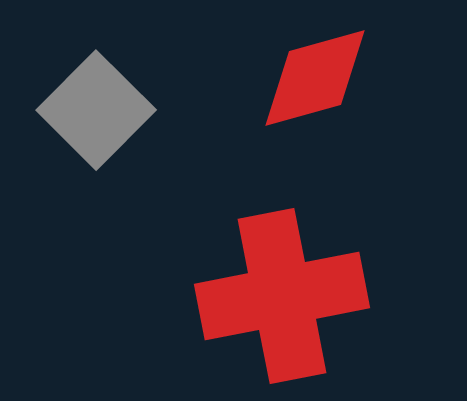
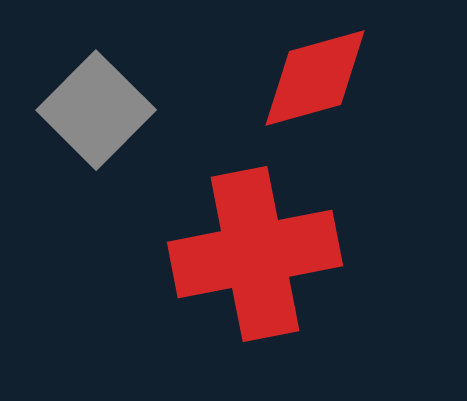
red cross: moved 27 px left, 42 px up
